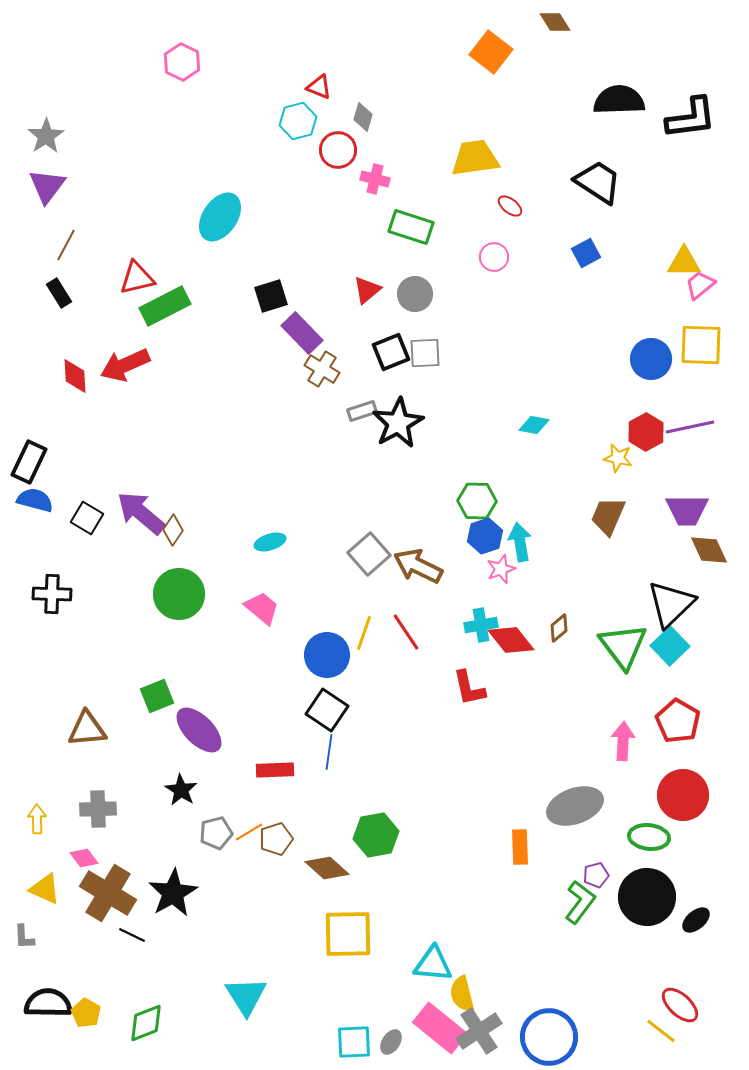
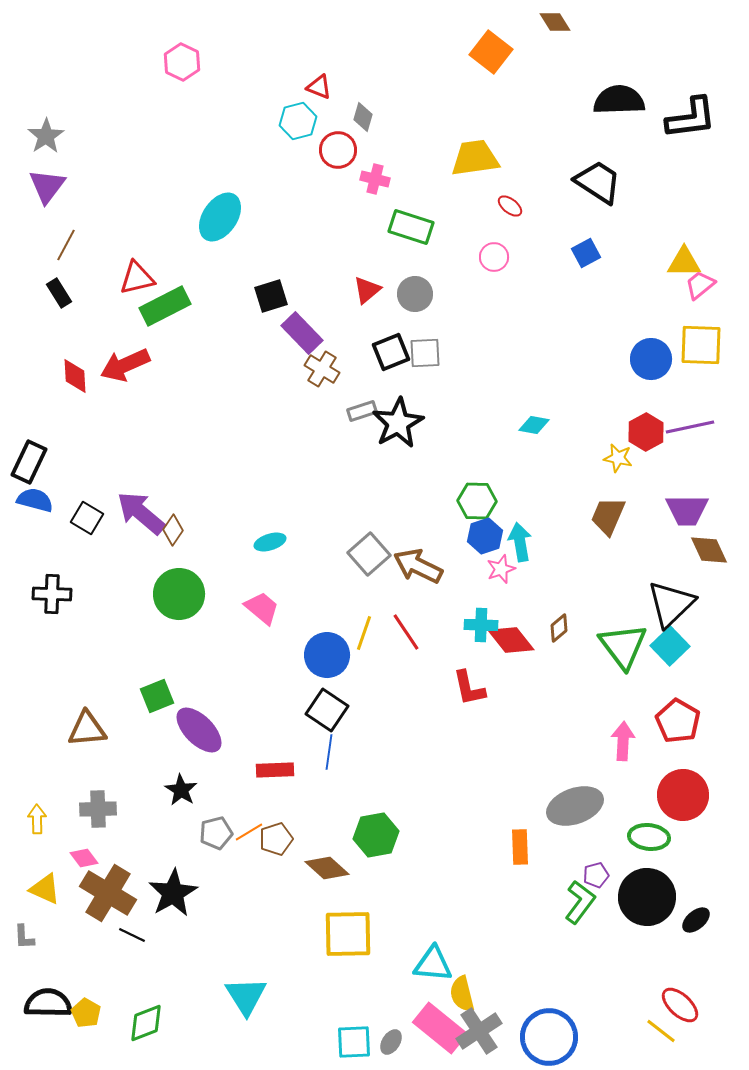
cyan cross at (481, 625): rotated 12 degrees clockwise
